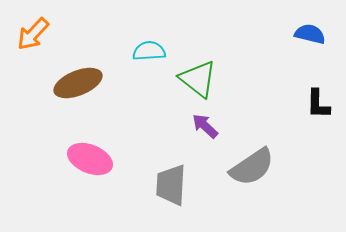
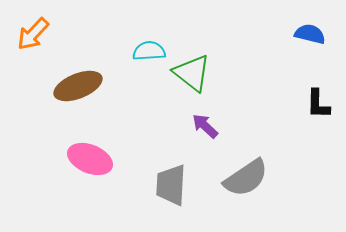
green triangle: moved 6 px left, 6 px up
brown ellipse: moved 3 px down
gray semicircle: moved 6 px left, 11 px down
